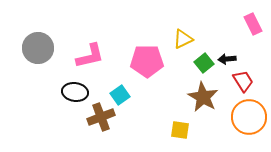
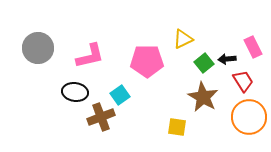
pink rectangle: moved 23 px down
yellow square: moved 3 px left, 3 px up
